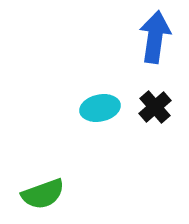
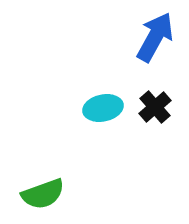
blue arrow: rotated 21 degrees clockwise
cyan ellipse: moved 3 px right
